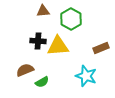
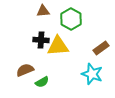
black cross: moved 3 px right, 1 px up
brown rectangle: rotated 14 degrees counterclockwise
cyan star: moved 6 px right, 2 px up
